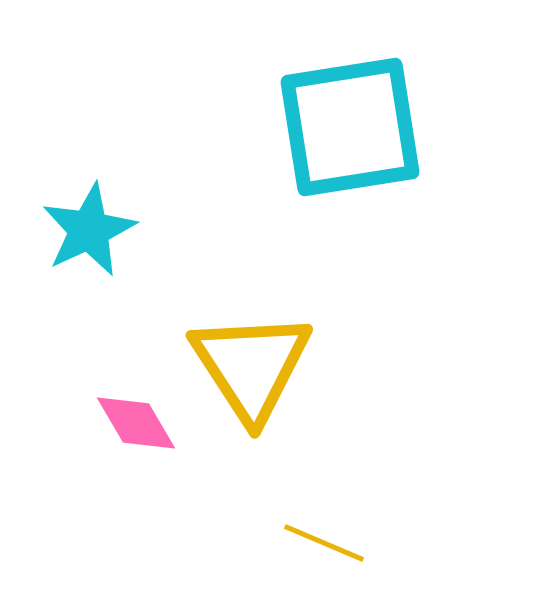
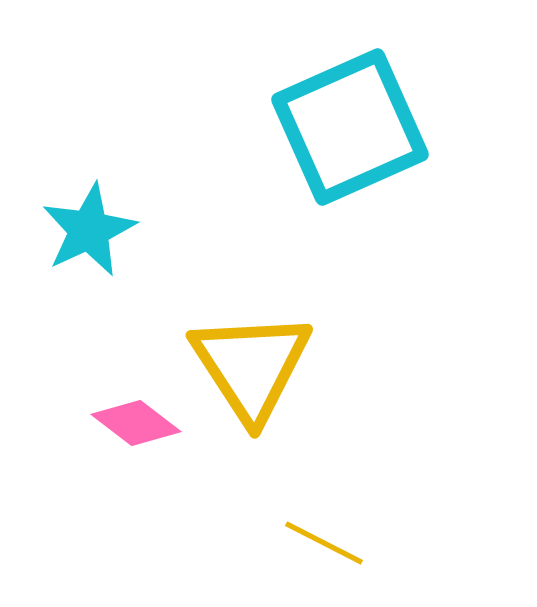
cyan square: rotated 15 degrees counterclockwise
pink diamond: rotated 22 degrees counterclockwise
yellow line: rotated 4 degrees clockwise
